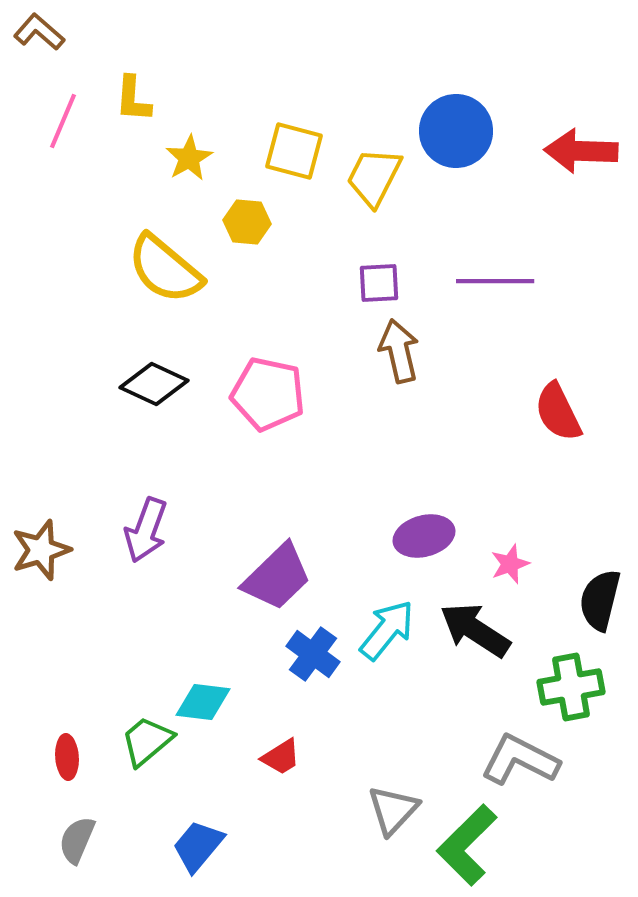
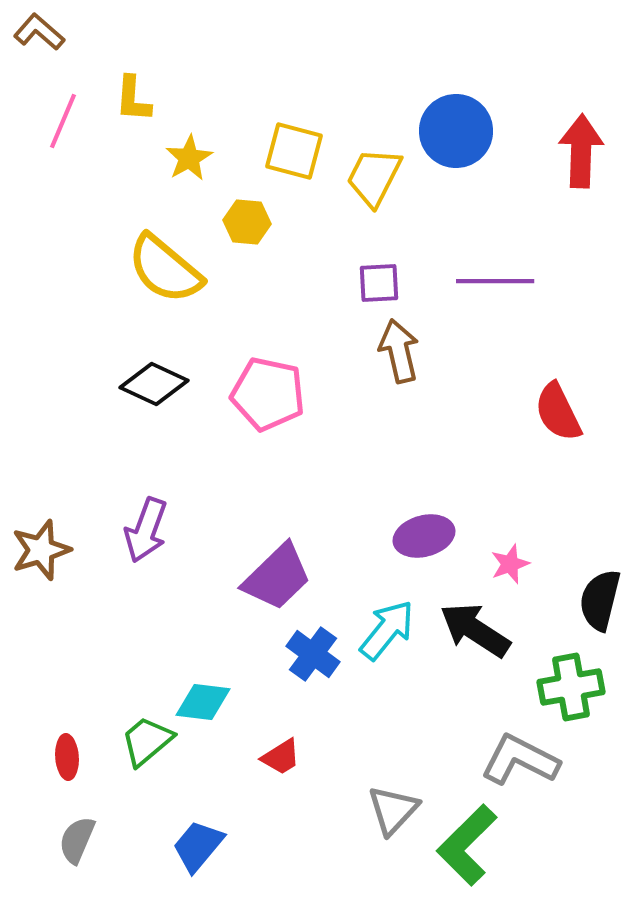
red arrow: rotated 90 degrees clockwise
